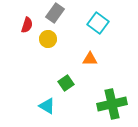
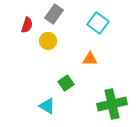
gray rectangle: moved 1 px left, 1 px down
yellow circle: moved 2 px down
